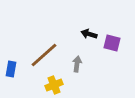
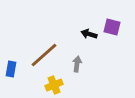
purple square: moved 16 px up
